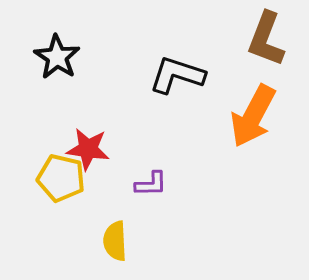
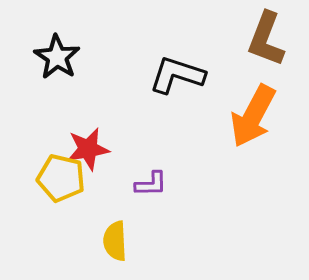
red star: rotated 18 degrees counterclockwise
